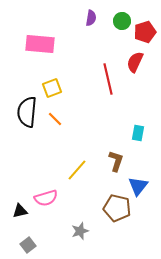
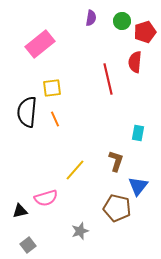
pink rectangle: rotated 44 degrees counterclockwise
red semicircle: rotated 20 degrees counterclockwise
yellow square: rotated 12 degrees clockwise
orange line: rotated 21 degrees clockwise
yellow line: moved 2 px left
